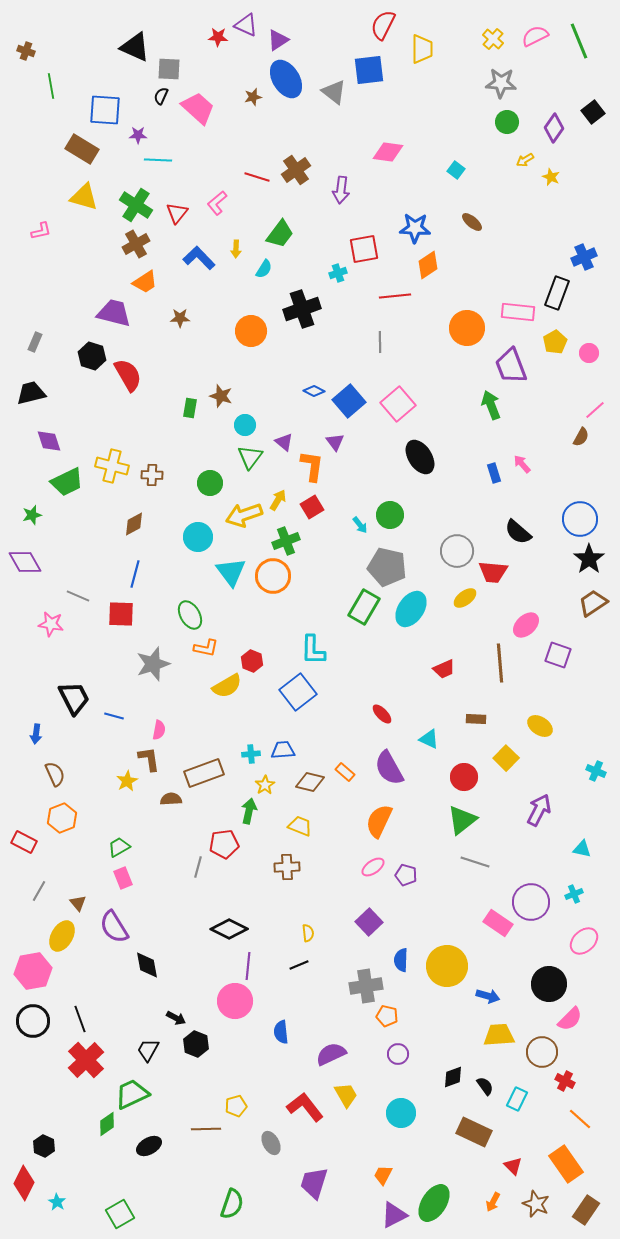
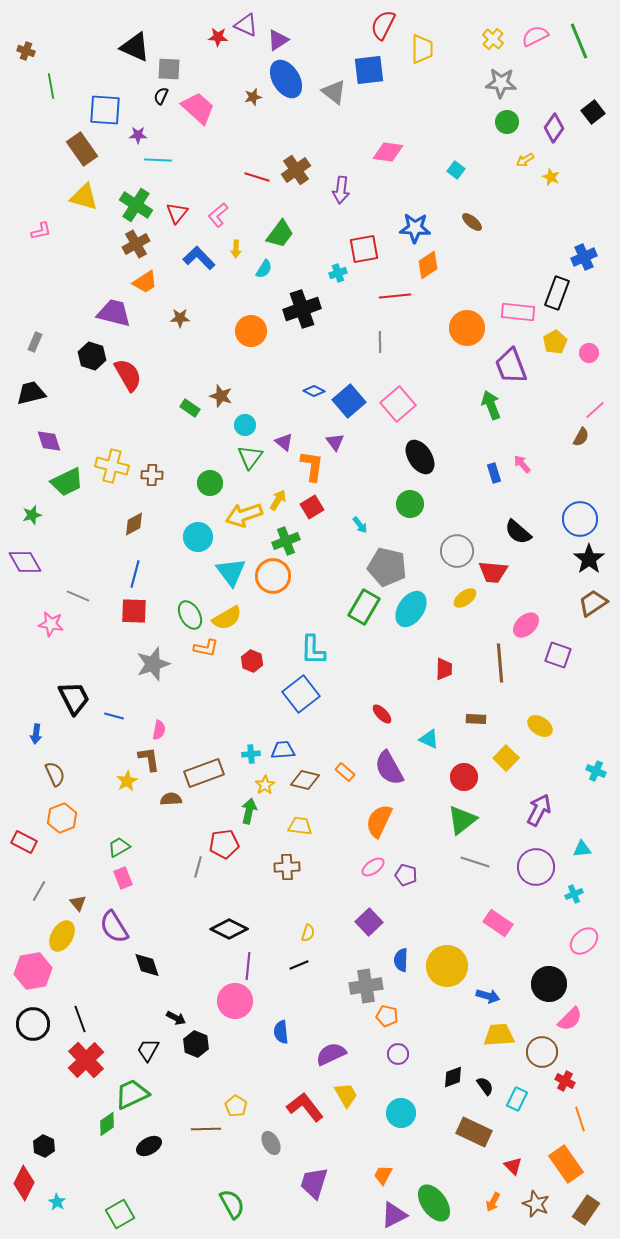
brown rectangle at (82, 149): rotated 24 degrees clockwise
pink L-shape at (217, 203): moved 1 px right, 12 px down
green rectangle at (190, 408): rotated 66 degrees counterclockwise
green circle at (390, 515): moved 20 px right, 11 px up
red square at (121, 614): moved 13 px right, 3 px up
red trapezoid at (444, 669): rotated 65 degrees counterclockwise
yellow semicircle at (227, 686): moved 68 px up
blue square at (298, 692): moved 3 px right, 2 px down
brown diamond at (310, 782): moved 5 px left, 2 px up
yellow trapezoid at (300, 826): rotated 15 degrees counterclockwise
cyan triangle at (582, 849): rotated 18 degrees counterclockwise
purple circle at (531, 902): moved 5 px right, 35 px up
yellow semicircle at (308, 933): rotated 24 degrees clockwise
black diamond at (147, 965): rotated 8 degrees counterclockwise
black circle at (33, 1021): moved 3 px down
yellow pentagon at (236, 1106): rotated 25 degrees counterclockwise
orange line at (580, 1119): rotated 30 degrees clockwise
green ellipse at (434, 1203): rotated 69 degrees counterclockwise
green semicircle at (232, 1204): rotated 48 degrees counterclockwise
